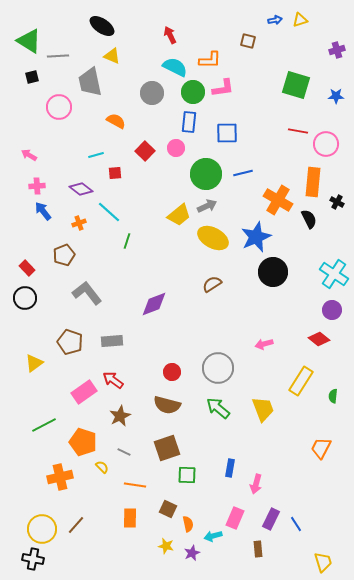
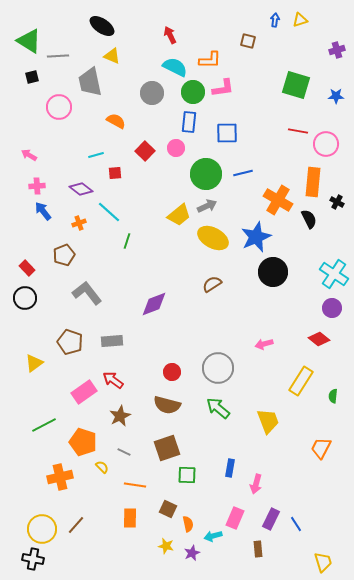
blue arrow at (275, 20): rotated 72 degrees counterclockwise
purple circle at (332, 310): moved 2 px up
yellow trapezoid at (263, 409): moved 5 px right, 12 px down
